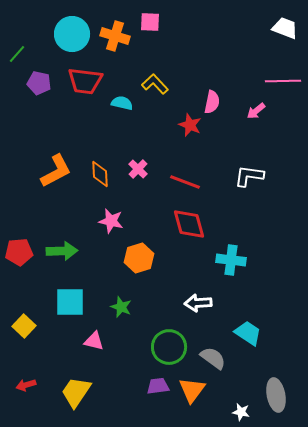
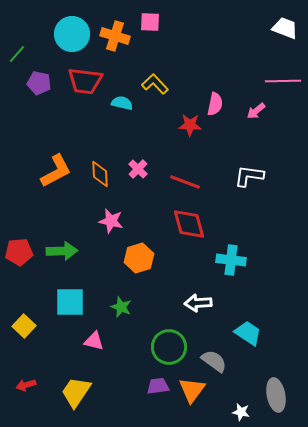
pink semicircle: moved 3 px right, 2 px down
red star: rotated 20 degrees counterclockwise
gray semicircle: moved 1 px right, 3 px down
